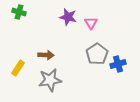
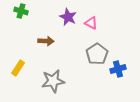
green cross: moved 2 px right, 1 px up
purple star: rotated 12 degrees clockwise
pink triangle: rotated 32 degrees counterclockwise
brown arrow: moved 14 px up
blue cross: moved 5 px down
gray star: moved 3 px right, 1 px down
